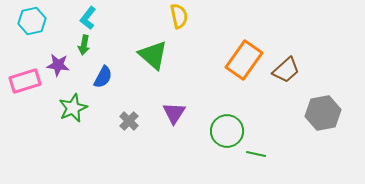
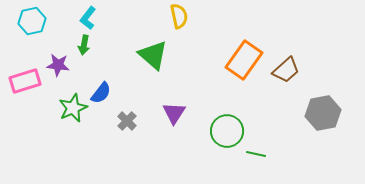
blue semicircle: moved 2 px left, 16 px down; rotated 10 degrees clockwise
gray cross: moved 2 px left
